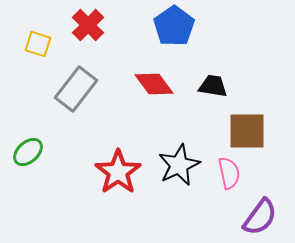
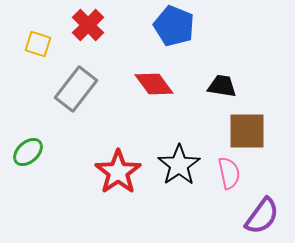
blue pentagon: rotated 15 degrees counterclockwise
black trapezoid: moved 9 px right
black star: rotated 9 degrees counterclockwise
purple semicircle: moved 2 px right, 1 px up
